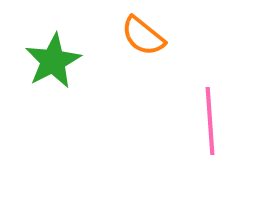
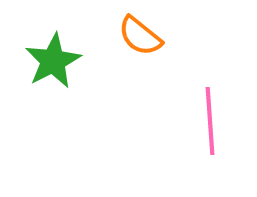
orange semicircle: moved 3 px left
